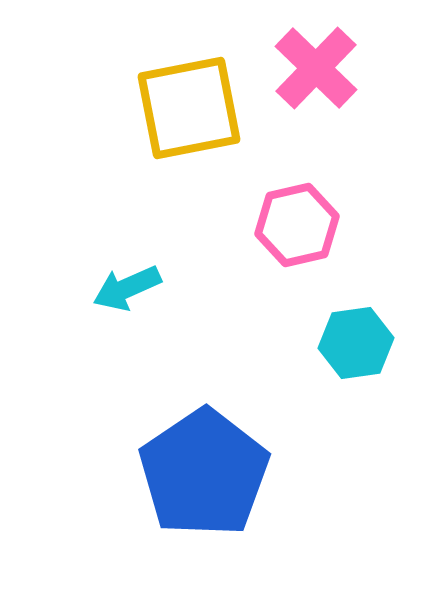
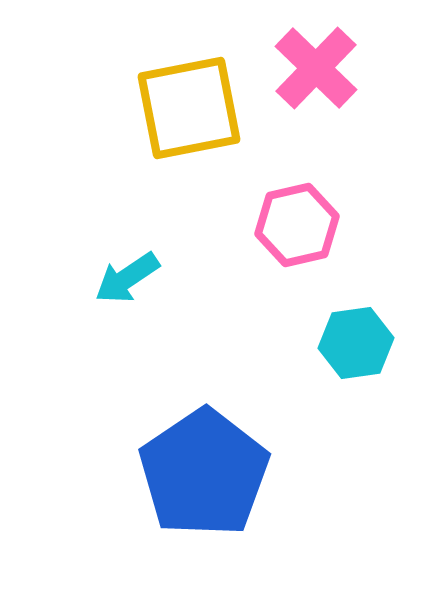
cyan arrow: moved 10 px up; rotated 10 degrees counterclockwise
